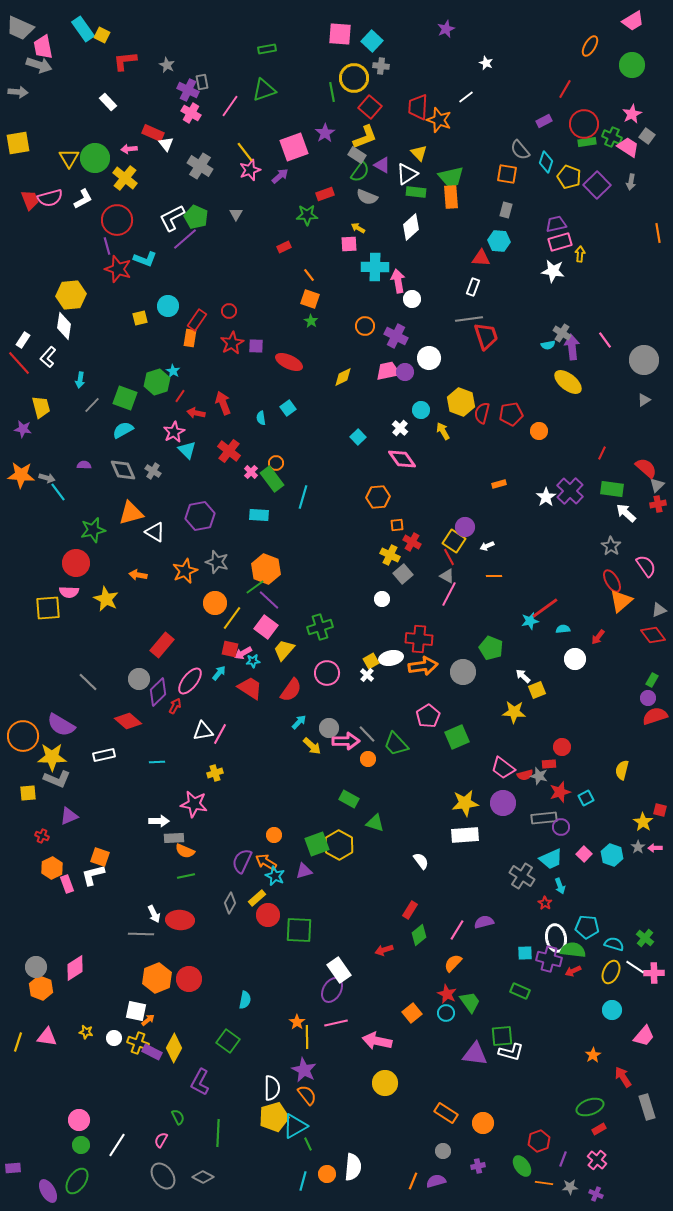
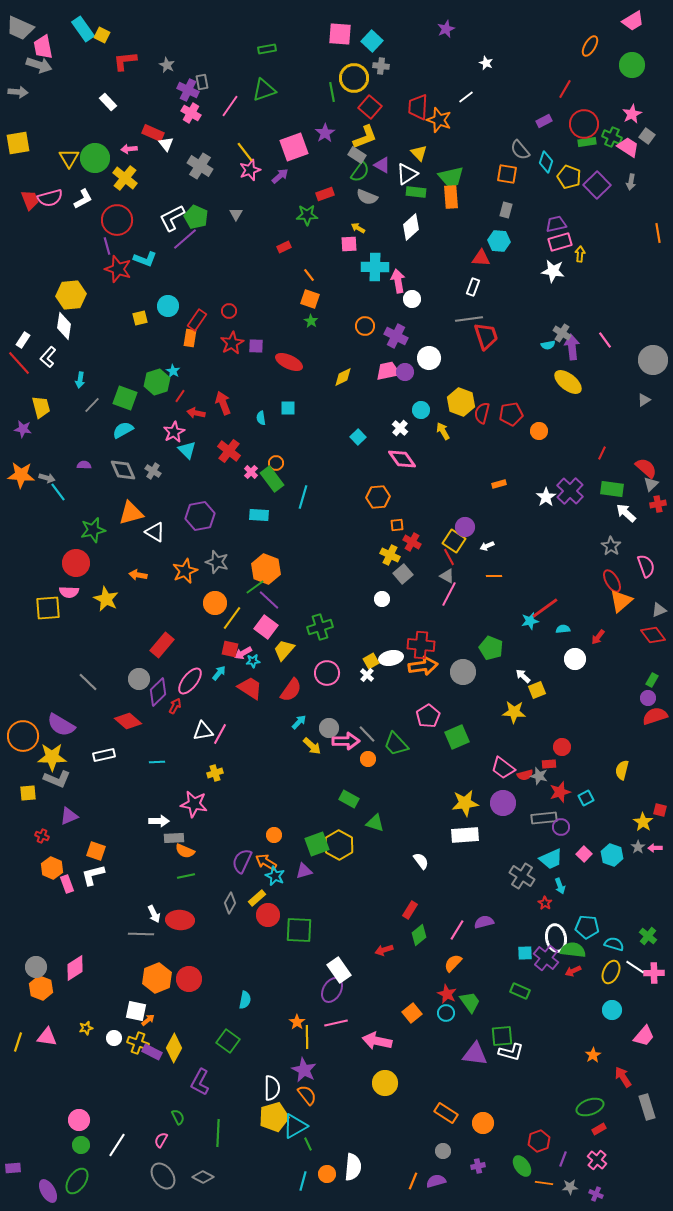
gray circle at (644, 360): moved 9 px right
cyan square at (288, 408): rotated 35 degrees clockwise
gray triangle at (657, 485): moved 6 px left, 1 px up
pink semicircle at (646, 566): rotated 15 degrees clockwise
red cross at (419, 639): moved 2 px right, 6 px down
orange square at (100, 857): moved 4 px left, 6 px up
orange hexagon at (52, 868): rotated 10 degrees counterclockwise
green cross at (645, 938): moved 3 px right, 2 px up
purple cross at (549, 959): moved 3 px left, 1 px up; rotated 25 degrees clockwise
yellow star at (86, 1032): moved 4 px up; rotated 24 degrees counterclockwise
